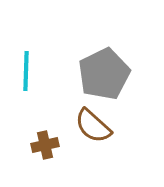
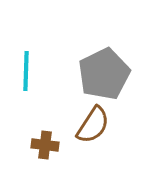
brown semicircle: moved 1 px up; rotated 99 degrees counterclockwise
brown cross: rotated 20 degrees clockwise
